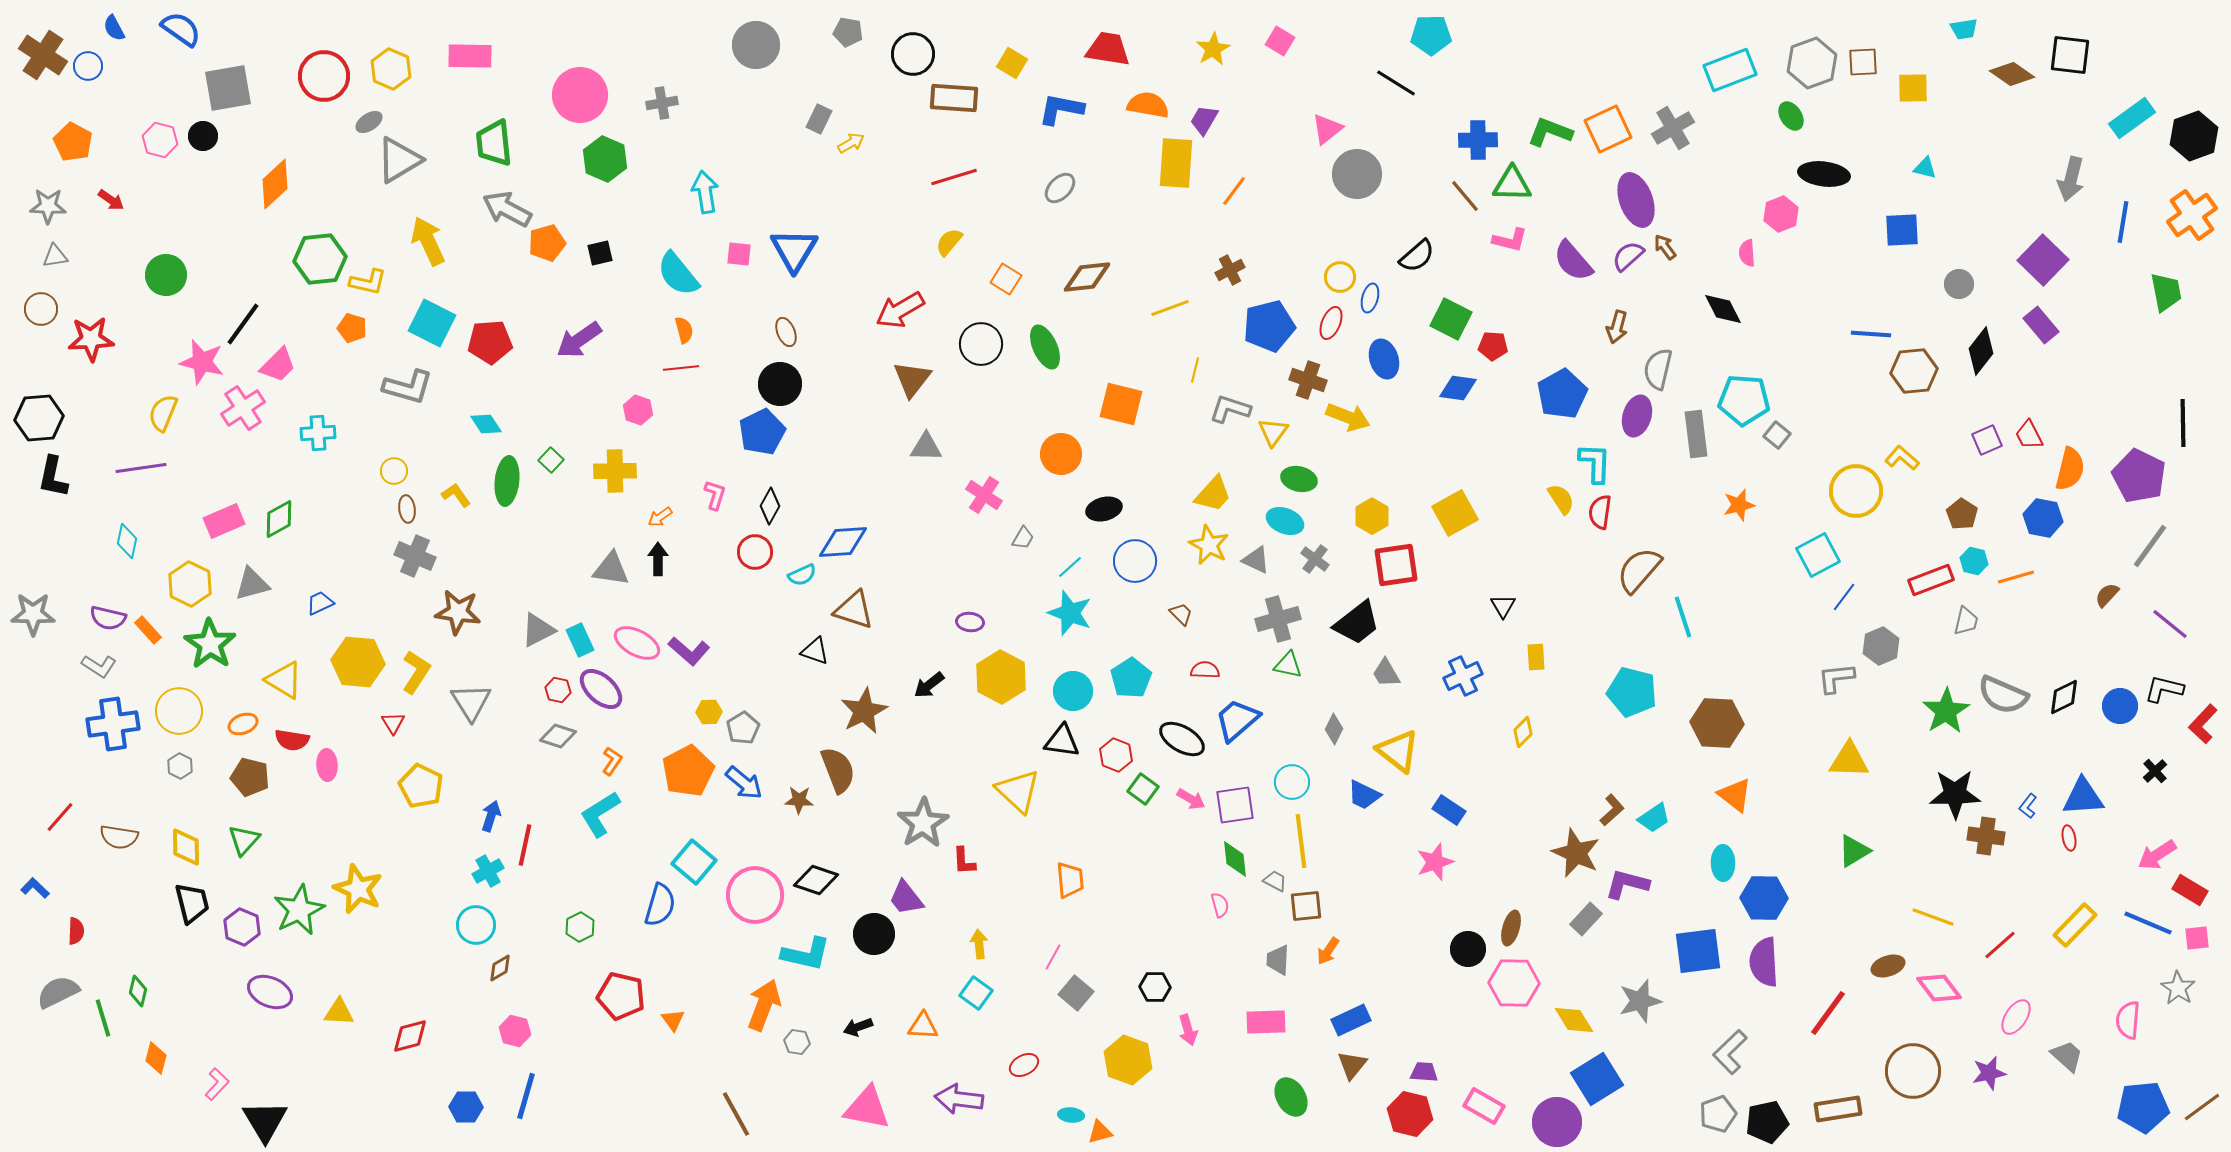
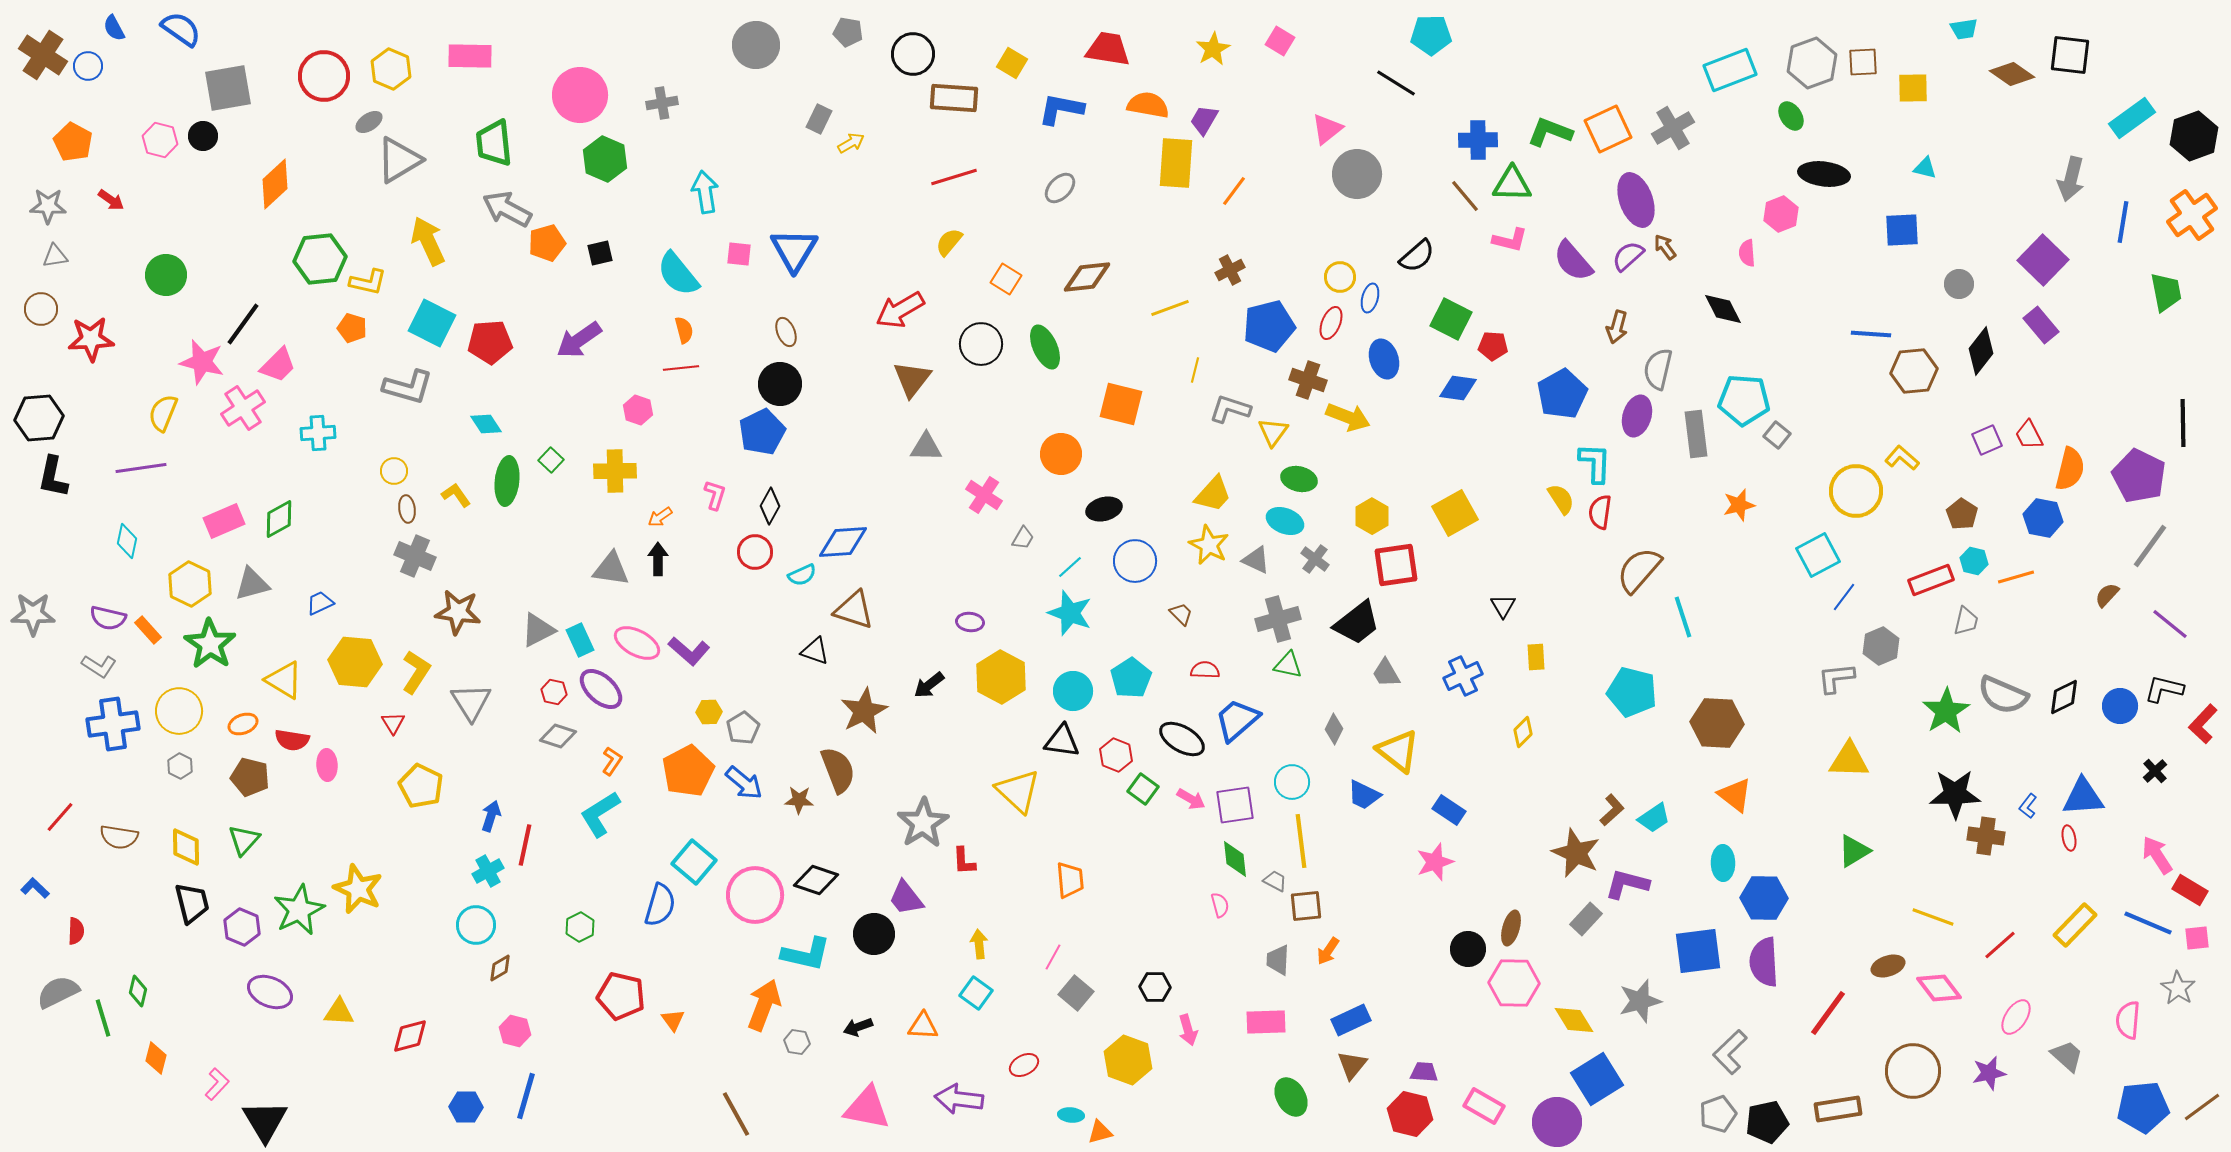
yellow hexagon at (358, 662): moved 3 px left
red hexagon at (558, 690): moved 4 px left, 2 px down
pink arrow at (2157, 855): rotated 90 degrees clockwise
